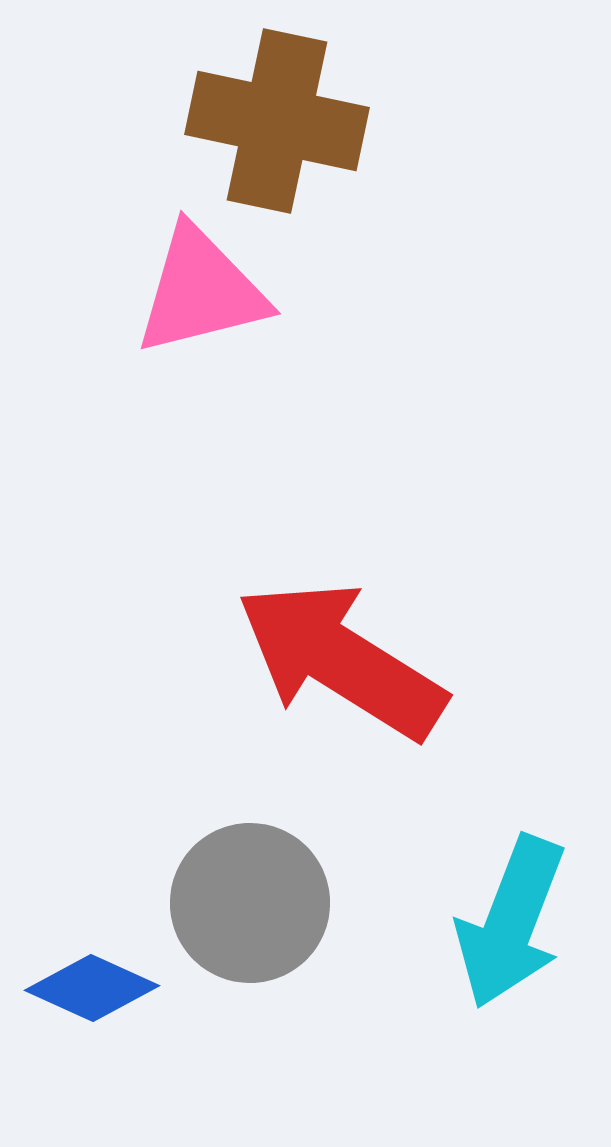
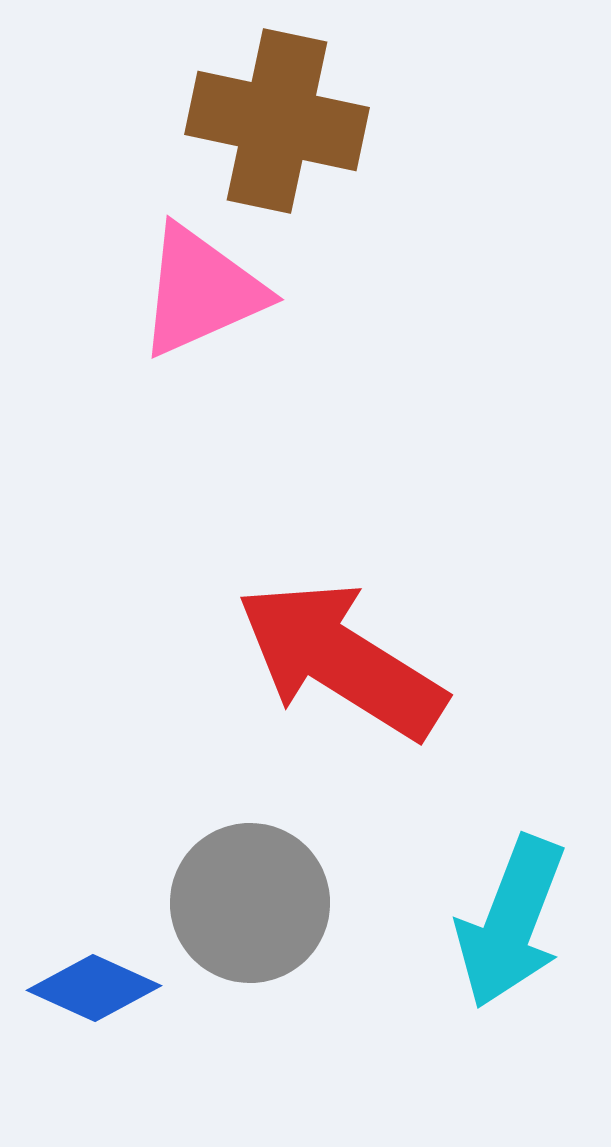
pink triangle: rotated 10 degrees counterclockwise
blue diamond: moved 2 px right
